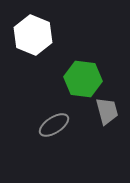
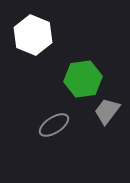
green hexagon: rotated 15 degrees counterclockwise
gray trapezoid: rotated 128 degrees counterclockwise
